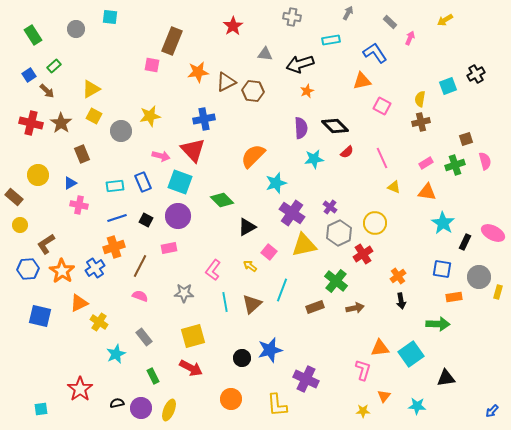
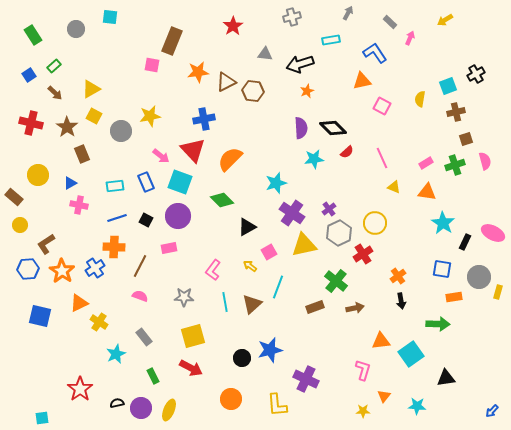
gray cross at (292, 17): rotated 24 degrees counterclockwise
brown arrow at (47, 91): moved 8 px right, 2 px down
brown cross at (421, 122): moved 35 px right, 10 px up
brown star at (61, 123): moved 6 px right, 4 px down
black diamond at (335, 126): moved 2 px left, 2 px down
pink arrow at (161, 156): rotated 24 degrees clockwise
orange semicircle at (253, 156): moved 23 px left, 3 px down
blue rectangle at (143, 182): moved 3 px right
purple cross at (330, 207): moved 1 px left, 2 px down; rotated 16 degrees clockwise
orange cross at (114, 247): rotated 20 degrees clockwise
pink square at (269, 252): rotated 21 degrees clockwise
cyan line at (282, 290): moved 4 px left, 3 px up
gray star at (184, 293): moved 4 px down
orange triangle at (380, 348): moved 1 px right, 7 px up
cyan square at (41, 409): moved 1 px right, 9 px down
